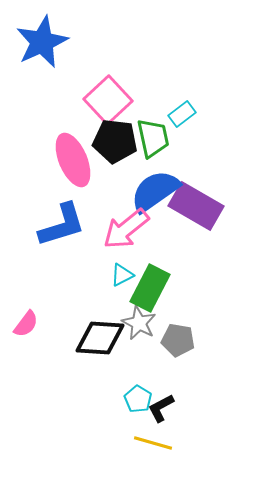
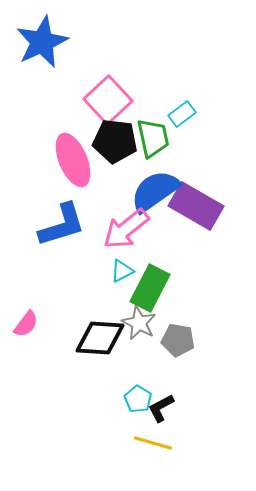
cyan triangle: moved 4 px up
